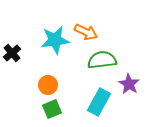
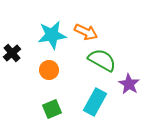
cyan star: moved 3 px left, 5 px up
green semicircle: rotated 36 degrees clockwise
orange circle: moved 1 px right, 15 px up
cyan rectangle: moved 4 px left
